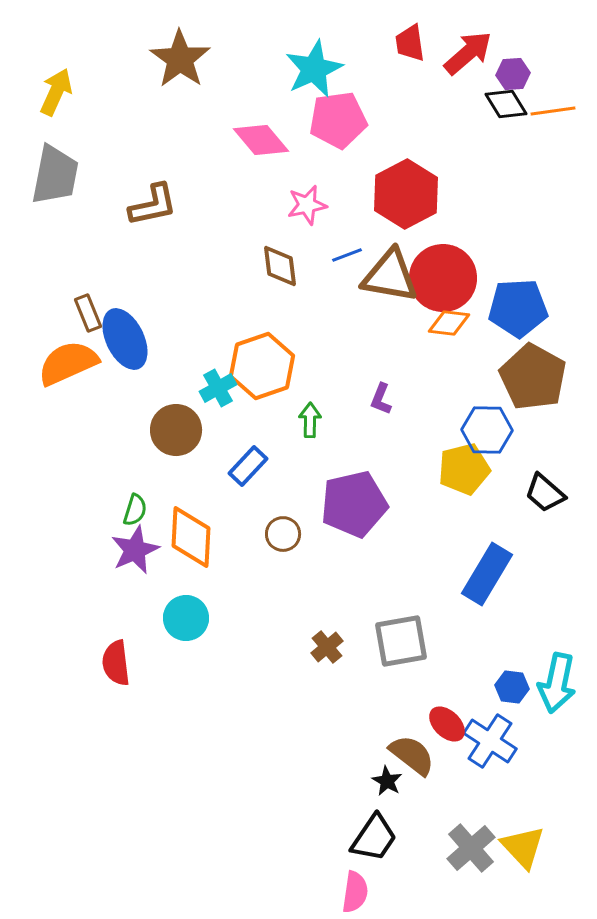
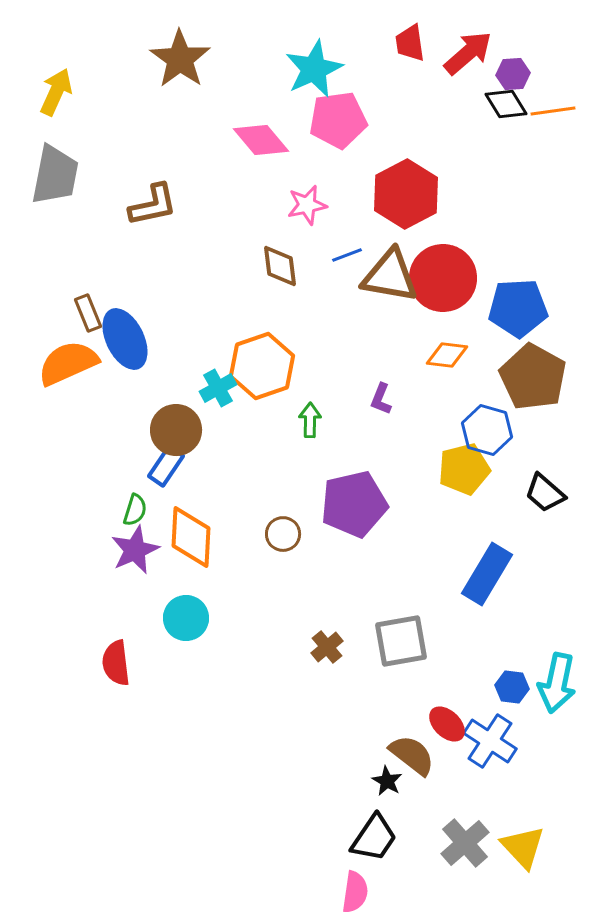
orange diamond at (449, 323): moved 2 px left, 32 px down
blue hexagon at (487, 430): rotated 15 degrees clockwise
blue rectangle at (248, 466): moved 82 px left; rotated 9 degrees counterclockwise
gray cross at (471, 848): moved 6 px left, 5 px up
